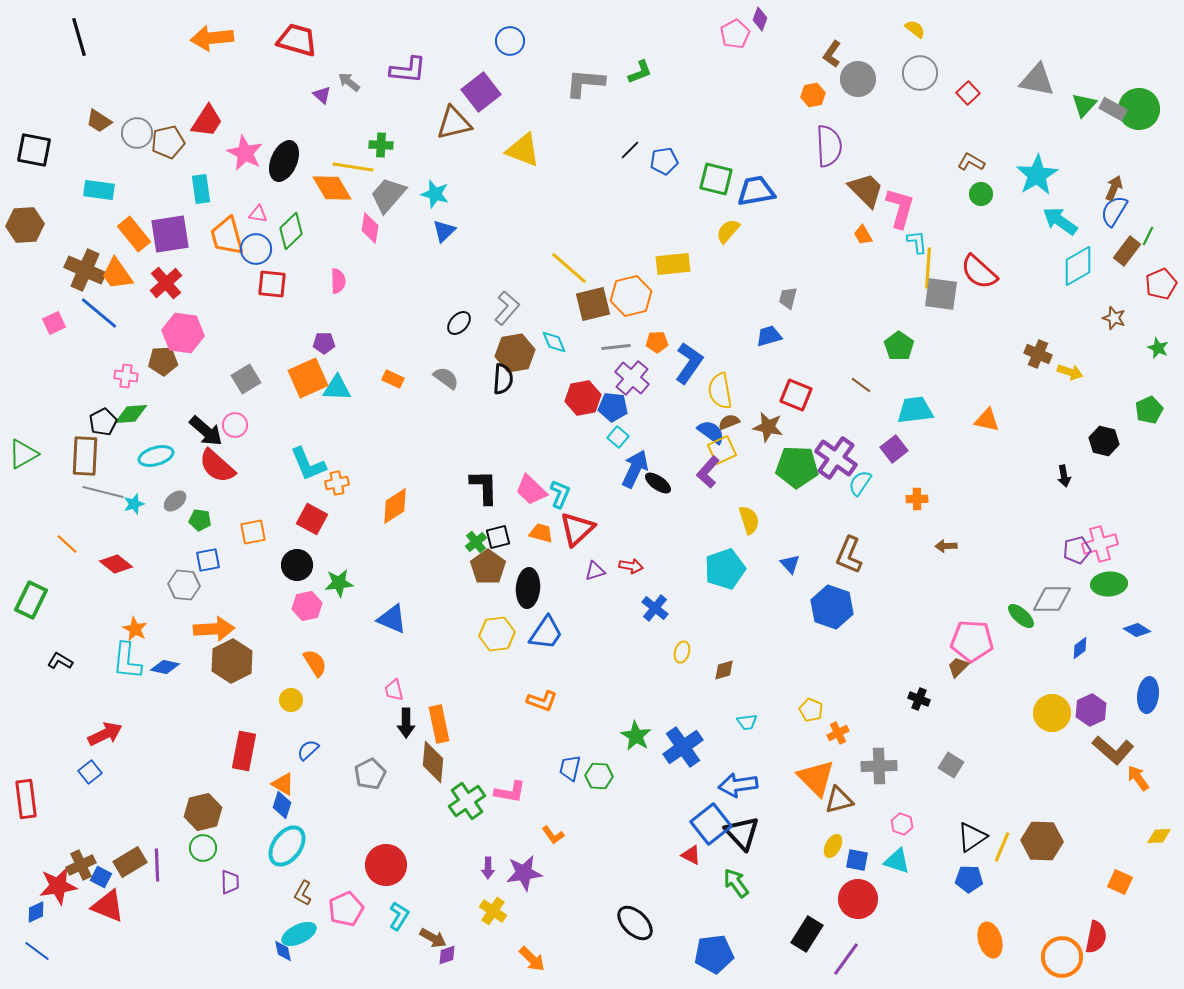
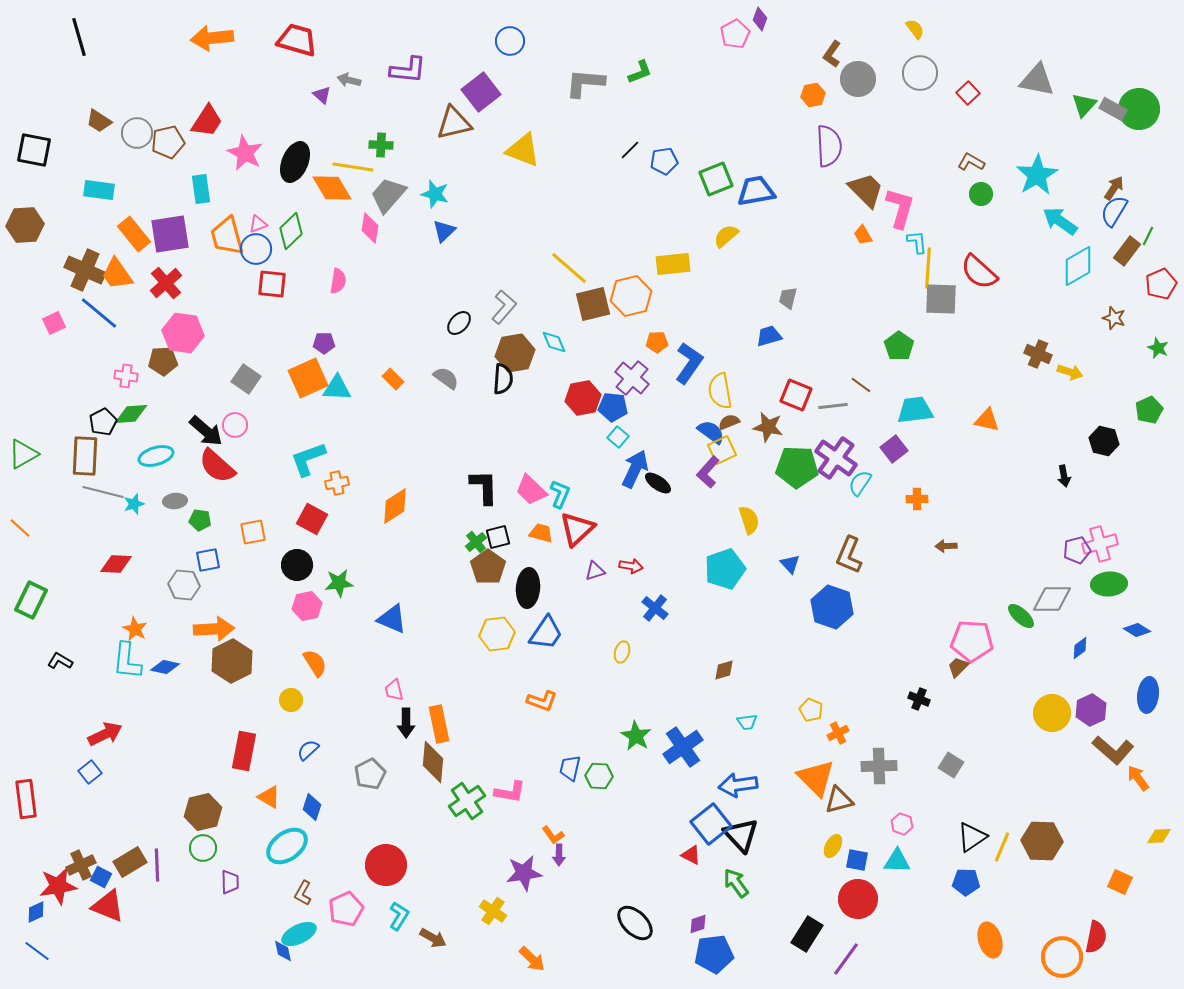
yellow semicircle at (915, 29): rotated 15 degrees clockwise
gray arrow at (349, 82): moved 2 px up; rotated 25 degrees counterclockwise
black ellipse at (284, 161): moved 11 px right, 1 px down
green square at (716, 179): rotated 36 degrees counterclockwise
brown arrow at (1114, 188): rotated 10 degrees clockwise
pink triangle at (258, 214): moved 10 px down; rotated 30 degrees counterclockwise
yellow semicircle at (728, 231): moved 2 px left, 5 px down; rotated 8 degrees clockwise
pink semicircle at (338, 281): rotated 10 degrees clockwise
gray square at (941, 294): moved 5 px down; rotated 6 degrees counterclockwise
gray L-shape at (507, 308): moved 3 px left, 1 px up
gray line at (616, 347): moved 217 px right, 59 px down
gray square at (246, 379): rotated 24 degrees counterclockwise
orange rectangle at (393, 379): rotated 20 degrees clockwise
cyan L-shape at (308, 464): moved 5 px up; rotated 93 degrees clockwise
gray ellipse at (175, 501): rotated 35 degrees clockwise
orange line at (67, 544): moved 47 px left, 16 px up
red diamond at (116, 564): rotated 36 degrees counterclockwise
yellow ellipse at (682, 652): moved 60 px left
orange triangle at (283, 784): moved 14 px left, 13 px down
blue diamond at (282, 805): moved 30 px right, 2 px down
black triangle at (742, 833): moved 1 px left, 2 px down
cyan ellipse at (287, 846): rotated 18 degrees clockwise
cyan triangle at (897, 861): rotated 16 degrees counterclockwise
purple arrow at (488, 868): moved 71 px right, 13 px up
blue pentagon at (969, 879): moved 3 px left, 3 px down
purple diamond at (447, 955): moved 251 px right, 31 px up
